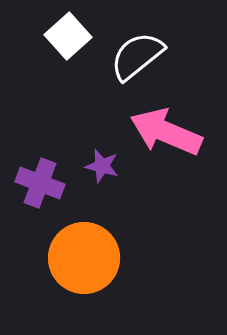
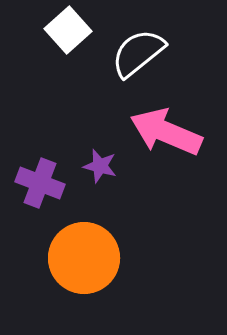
white square: moved 6 px up
white semicircle: moved 1 px right, 3 px up
purple star: moved 2 px left
